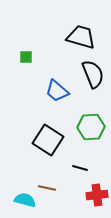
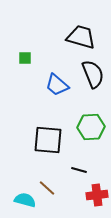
green square: moved 1 px left, 1 px down
blue trapezoid: moved 6 px up
black square: rotated 28 degrees counterclockwise
black line: moved 1 px left, 2 px down
brown line: rotated 30 degrees clockwise
